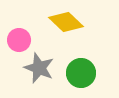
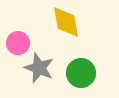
yellow diamond: rotated 36 degrees clockwise
pink circle: moved 1 px left, 3 px down
